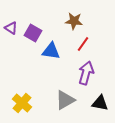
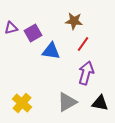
purple triangle: rotated 48 degrees counterclockwise
purple square: rotated 30 degrees clockwise
gray triangle: moved 2 px right, 2 px down
